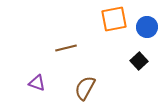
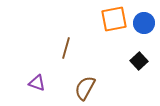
blue circle: moved 3 px left, 4 px up
brown line: rotated 60 degrees counterclockwise
